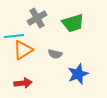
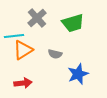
gray cross: rotated 12 degrees counterclockwise
